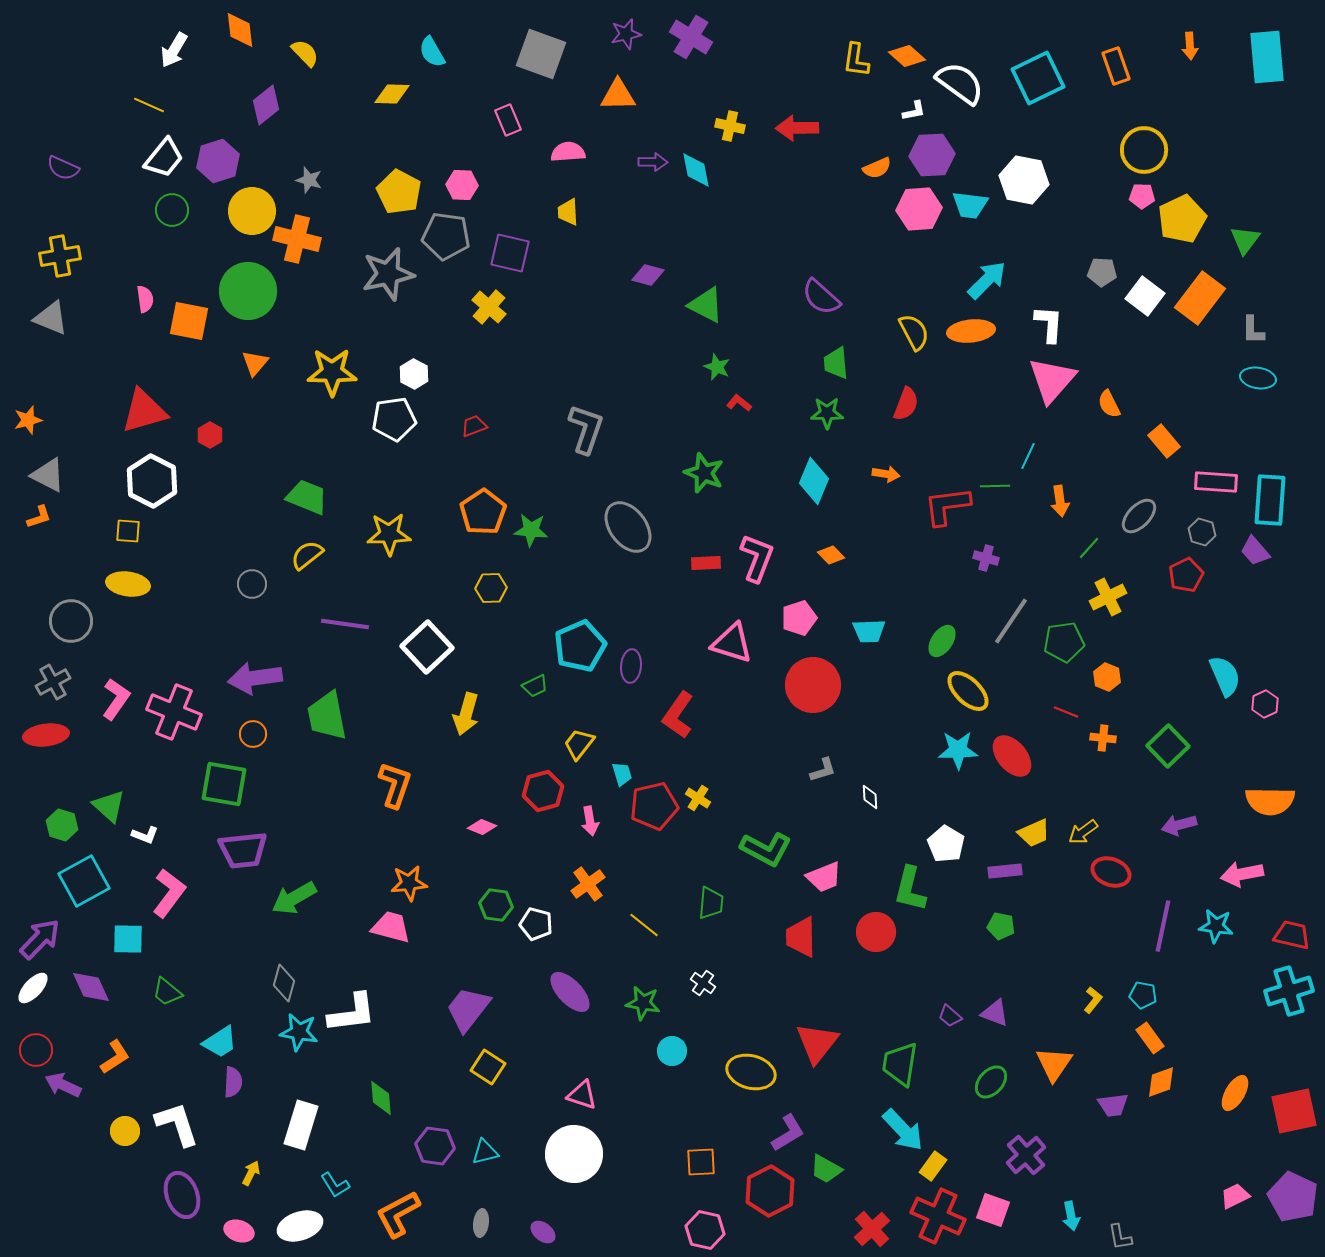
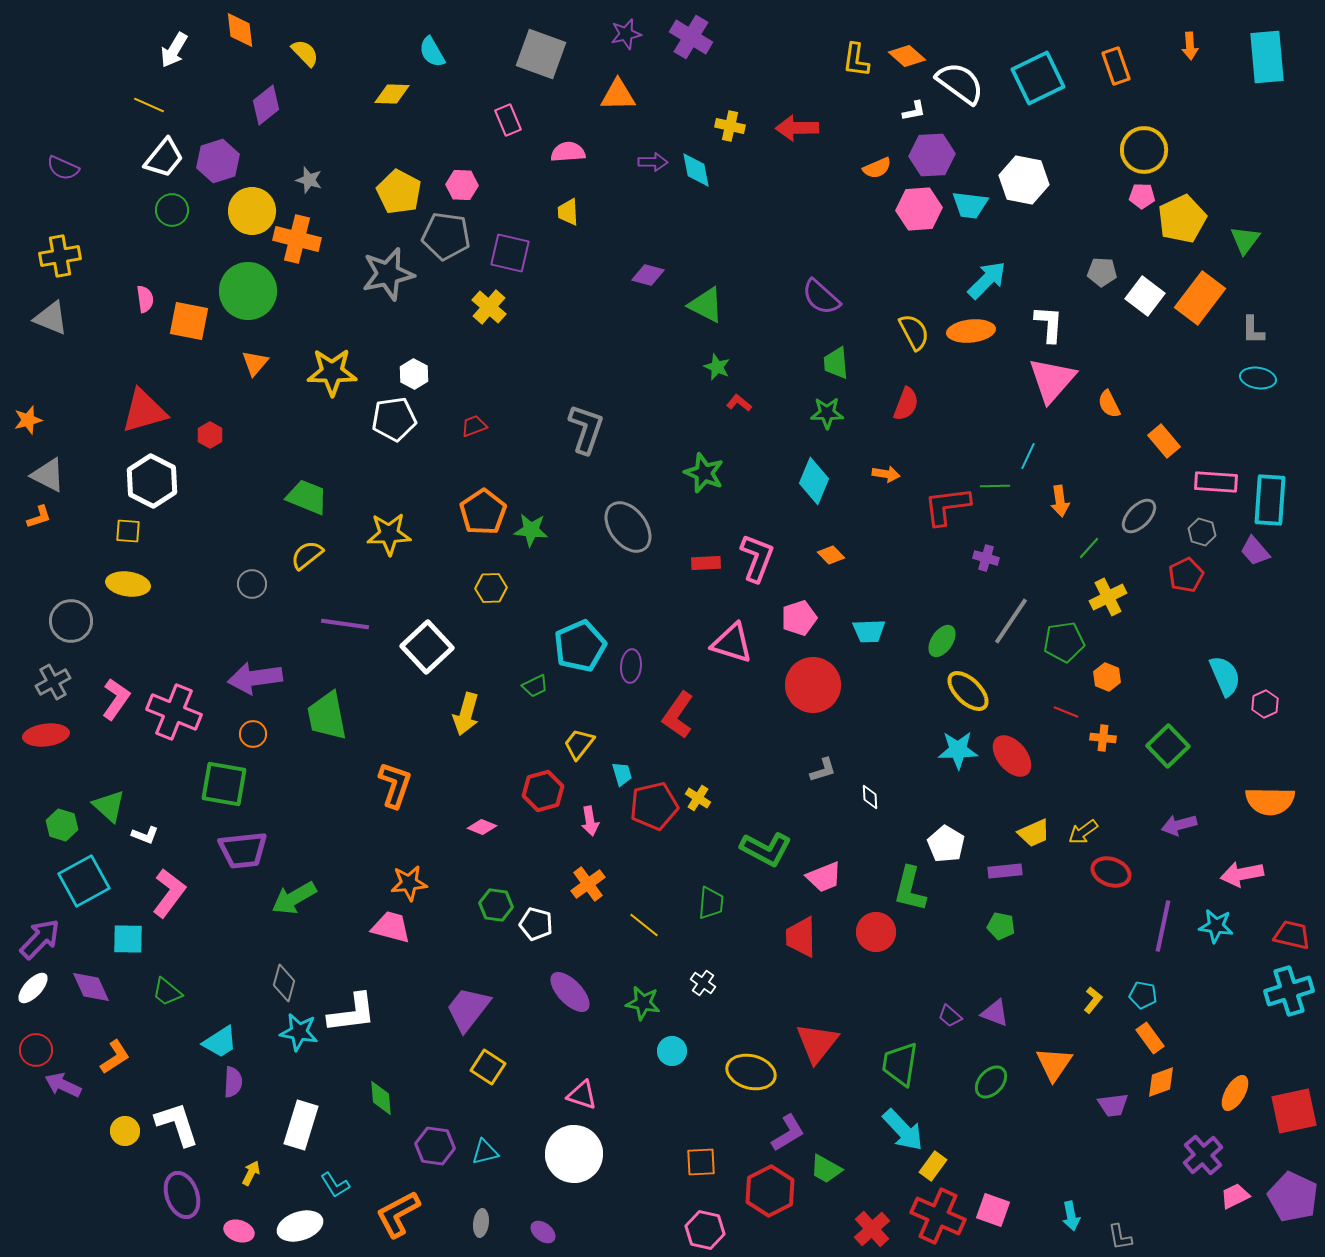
purple cross at (1026, 1155): moved 177 px right
